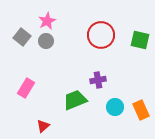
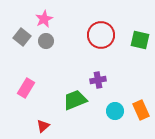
pink star: moved 3 px left, 2 px up
cyan circle: moved 4 px down
